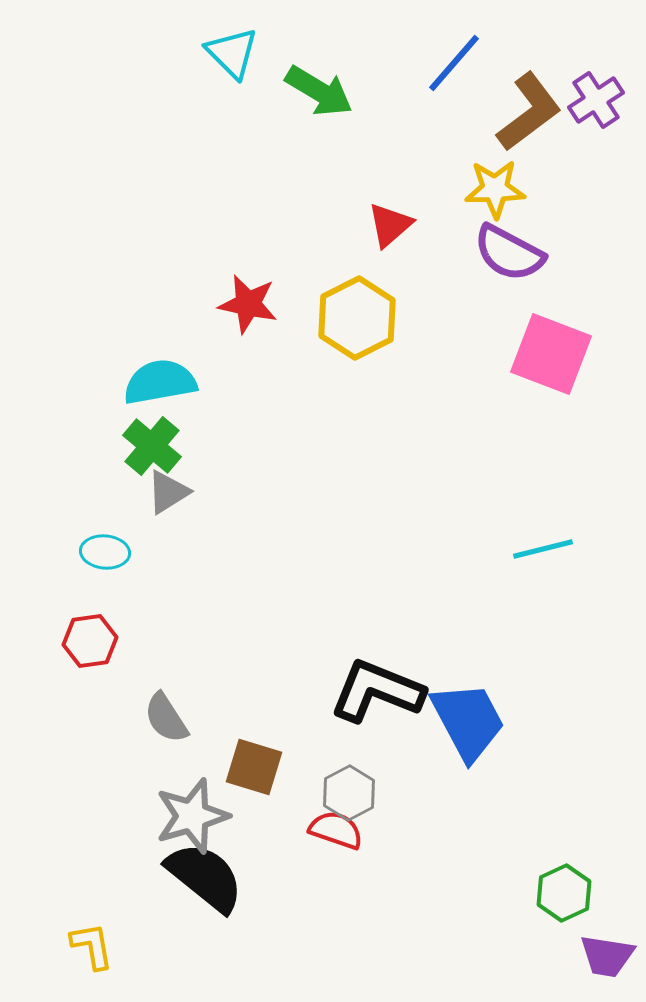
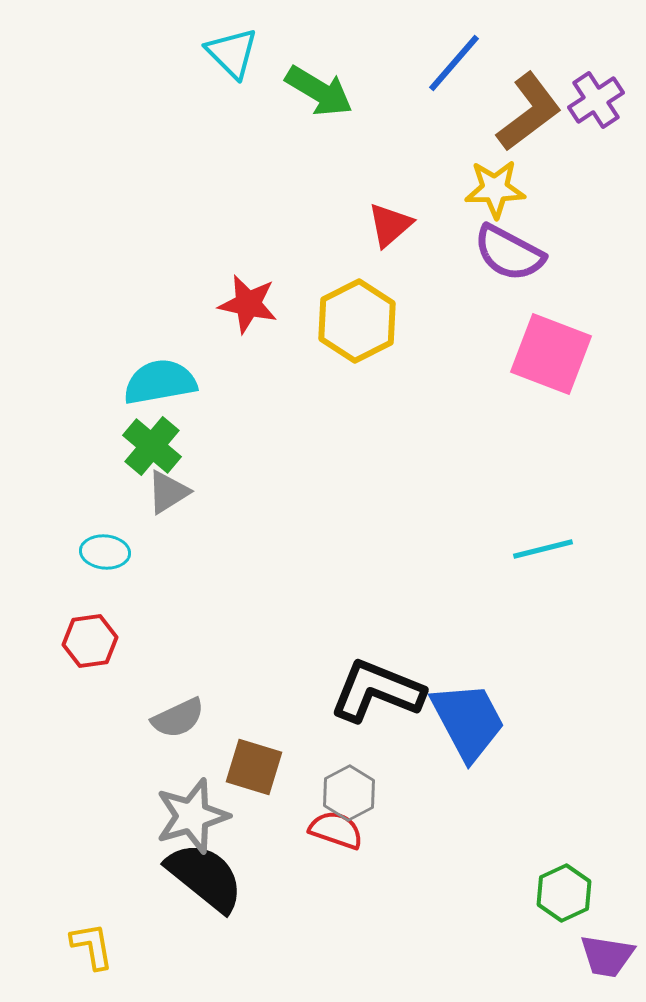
yellow hexagon: moved 3 px down
gray semicircle: moved 12 px right; rotated 82 degrees counterclockwise
